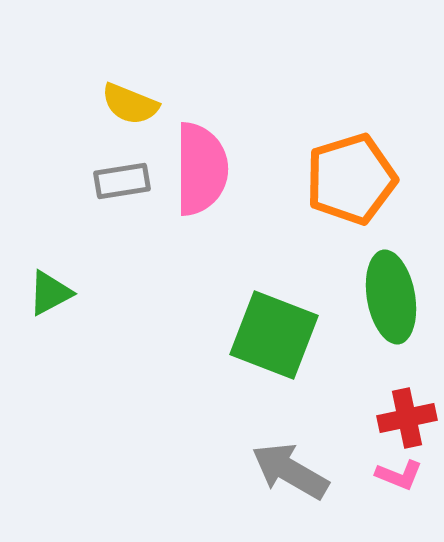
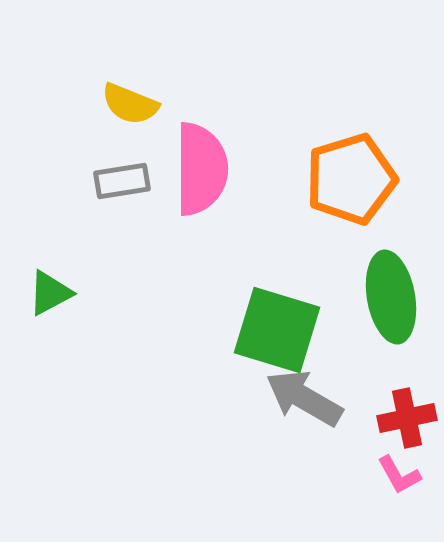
green square: moved 3 px right, 5 px up; rotated 4 degrees counterclockwise
gray arrow: moved 14 px right, 73 px up
pink L-shape: rotated 39 degrees clockwise
